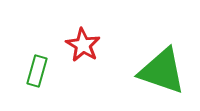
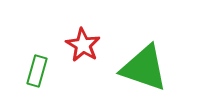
green triangle: moved 18 px left, 3 px up
